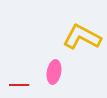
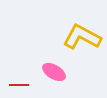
pink ellipse: rotated 70 degrees counterclockwise
